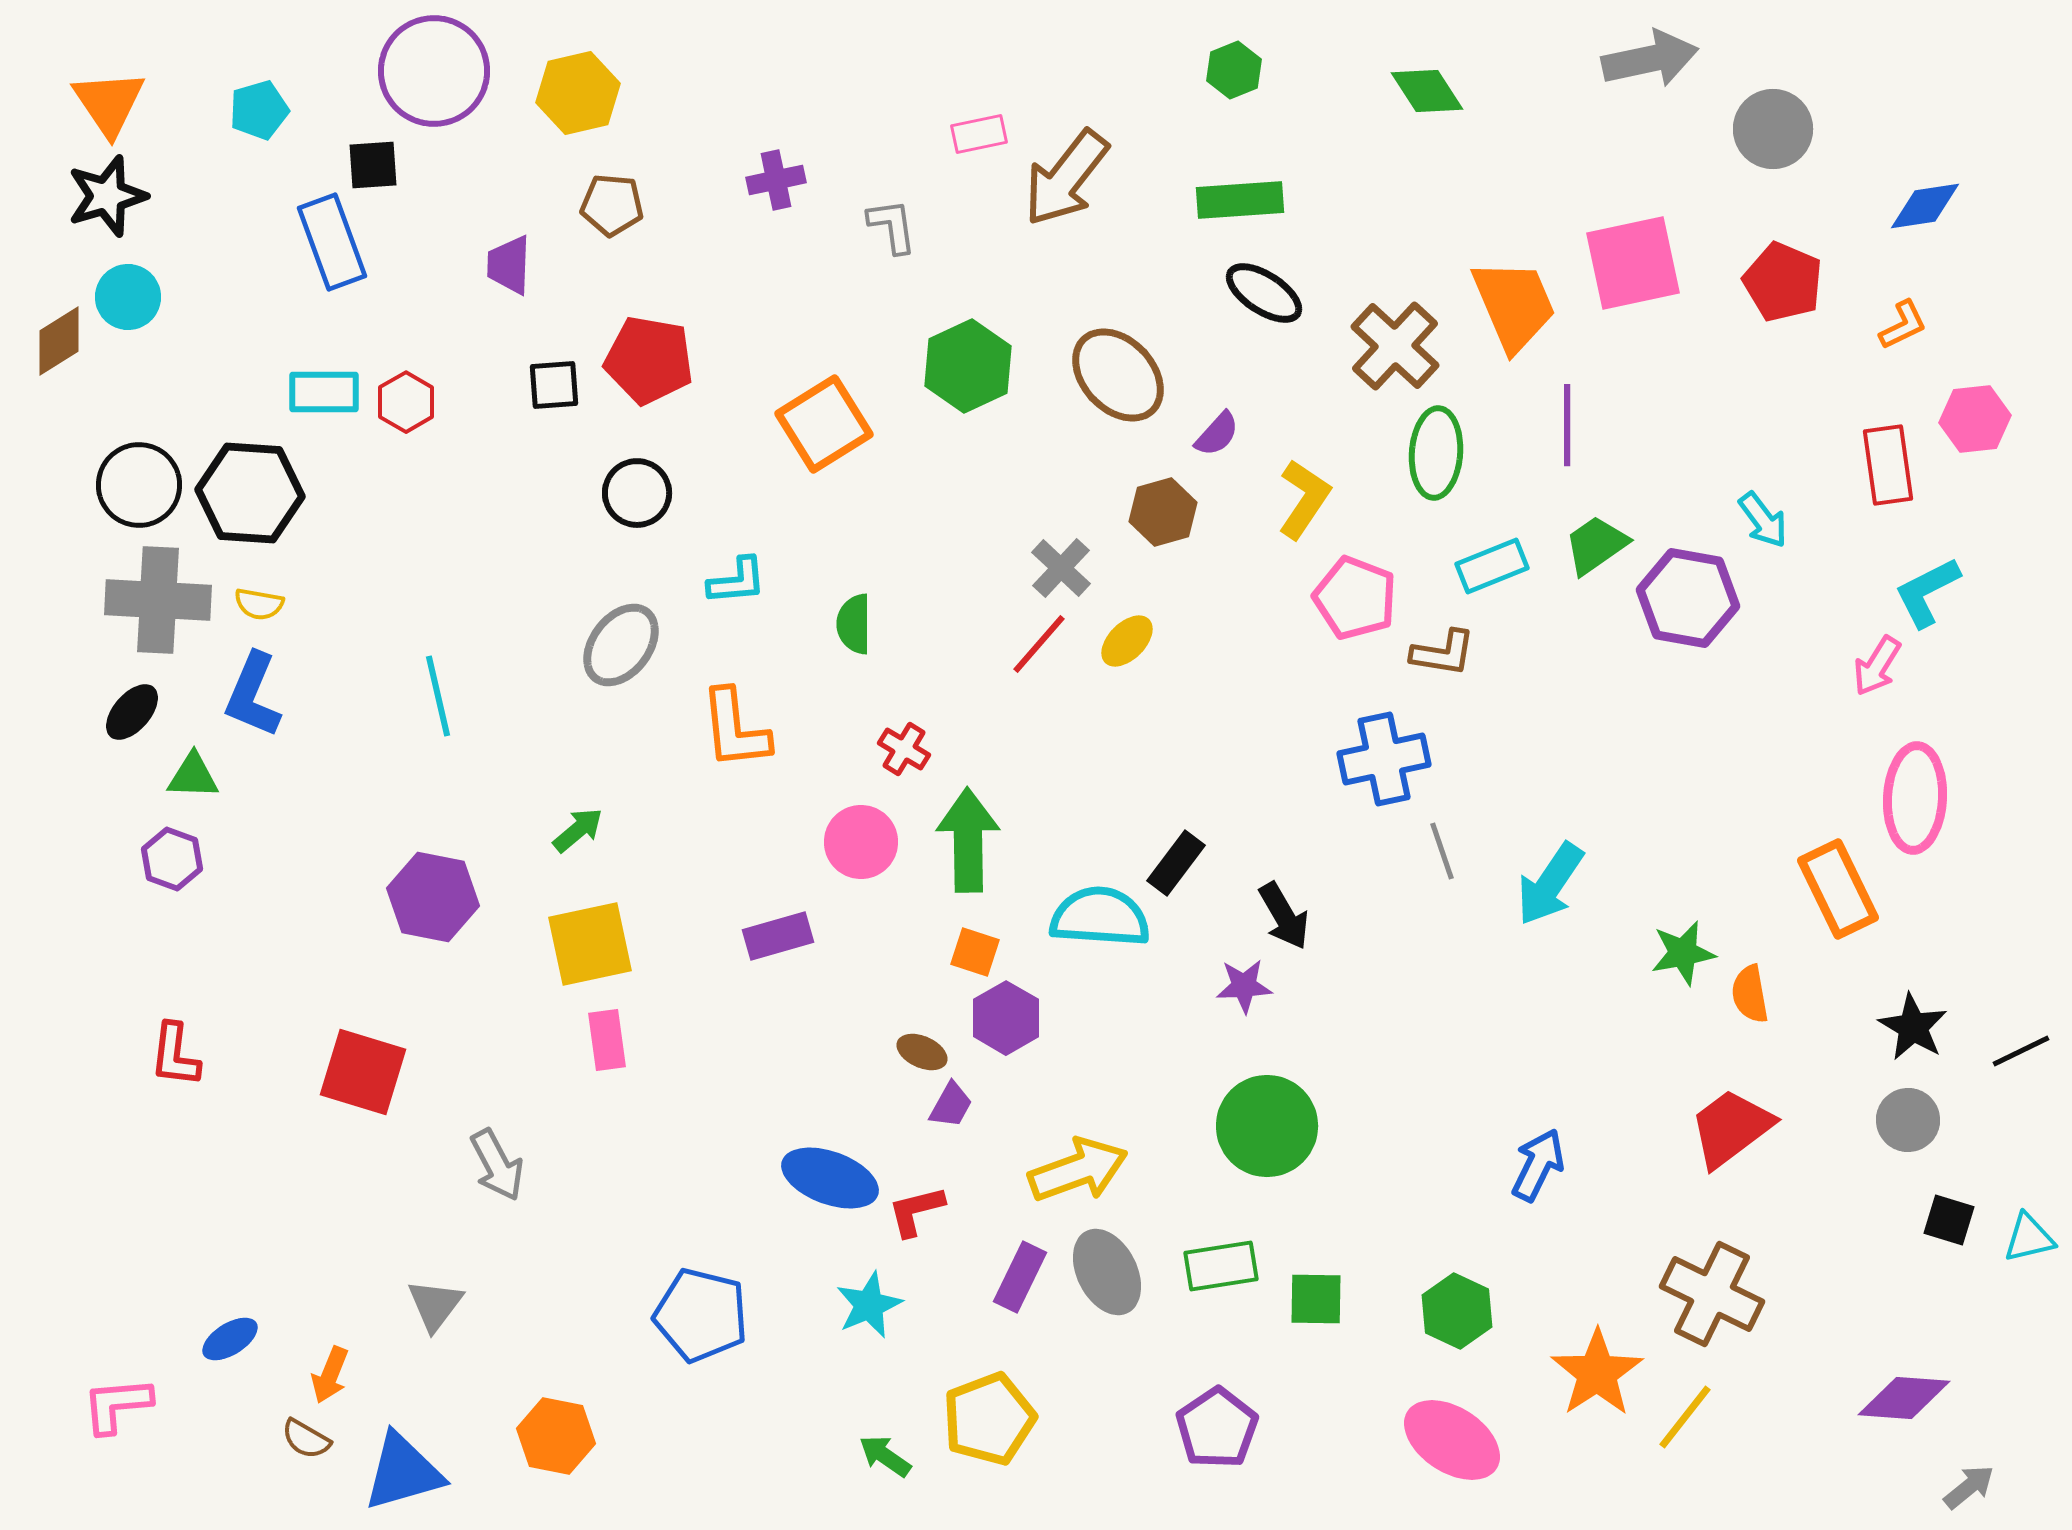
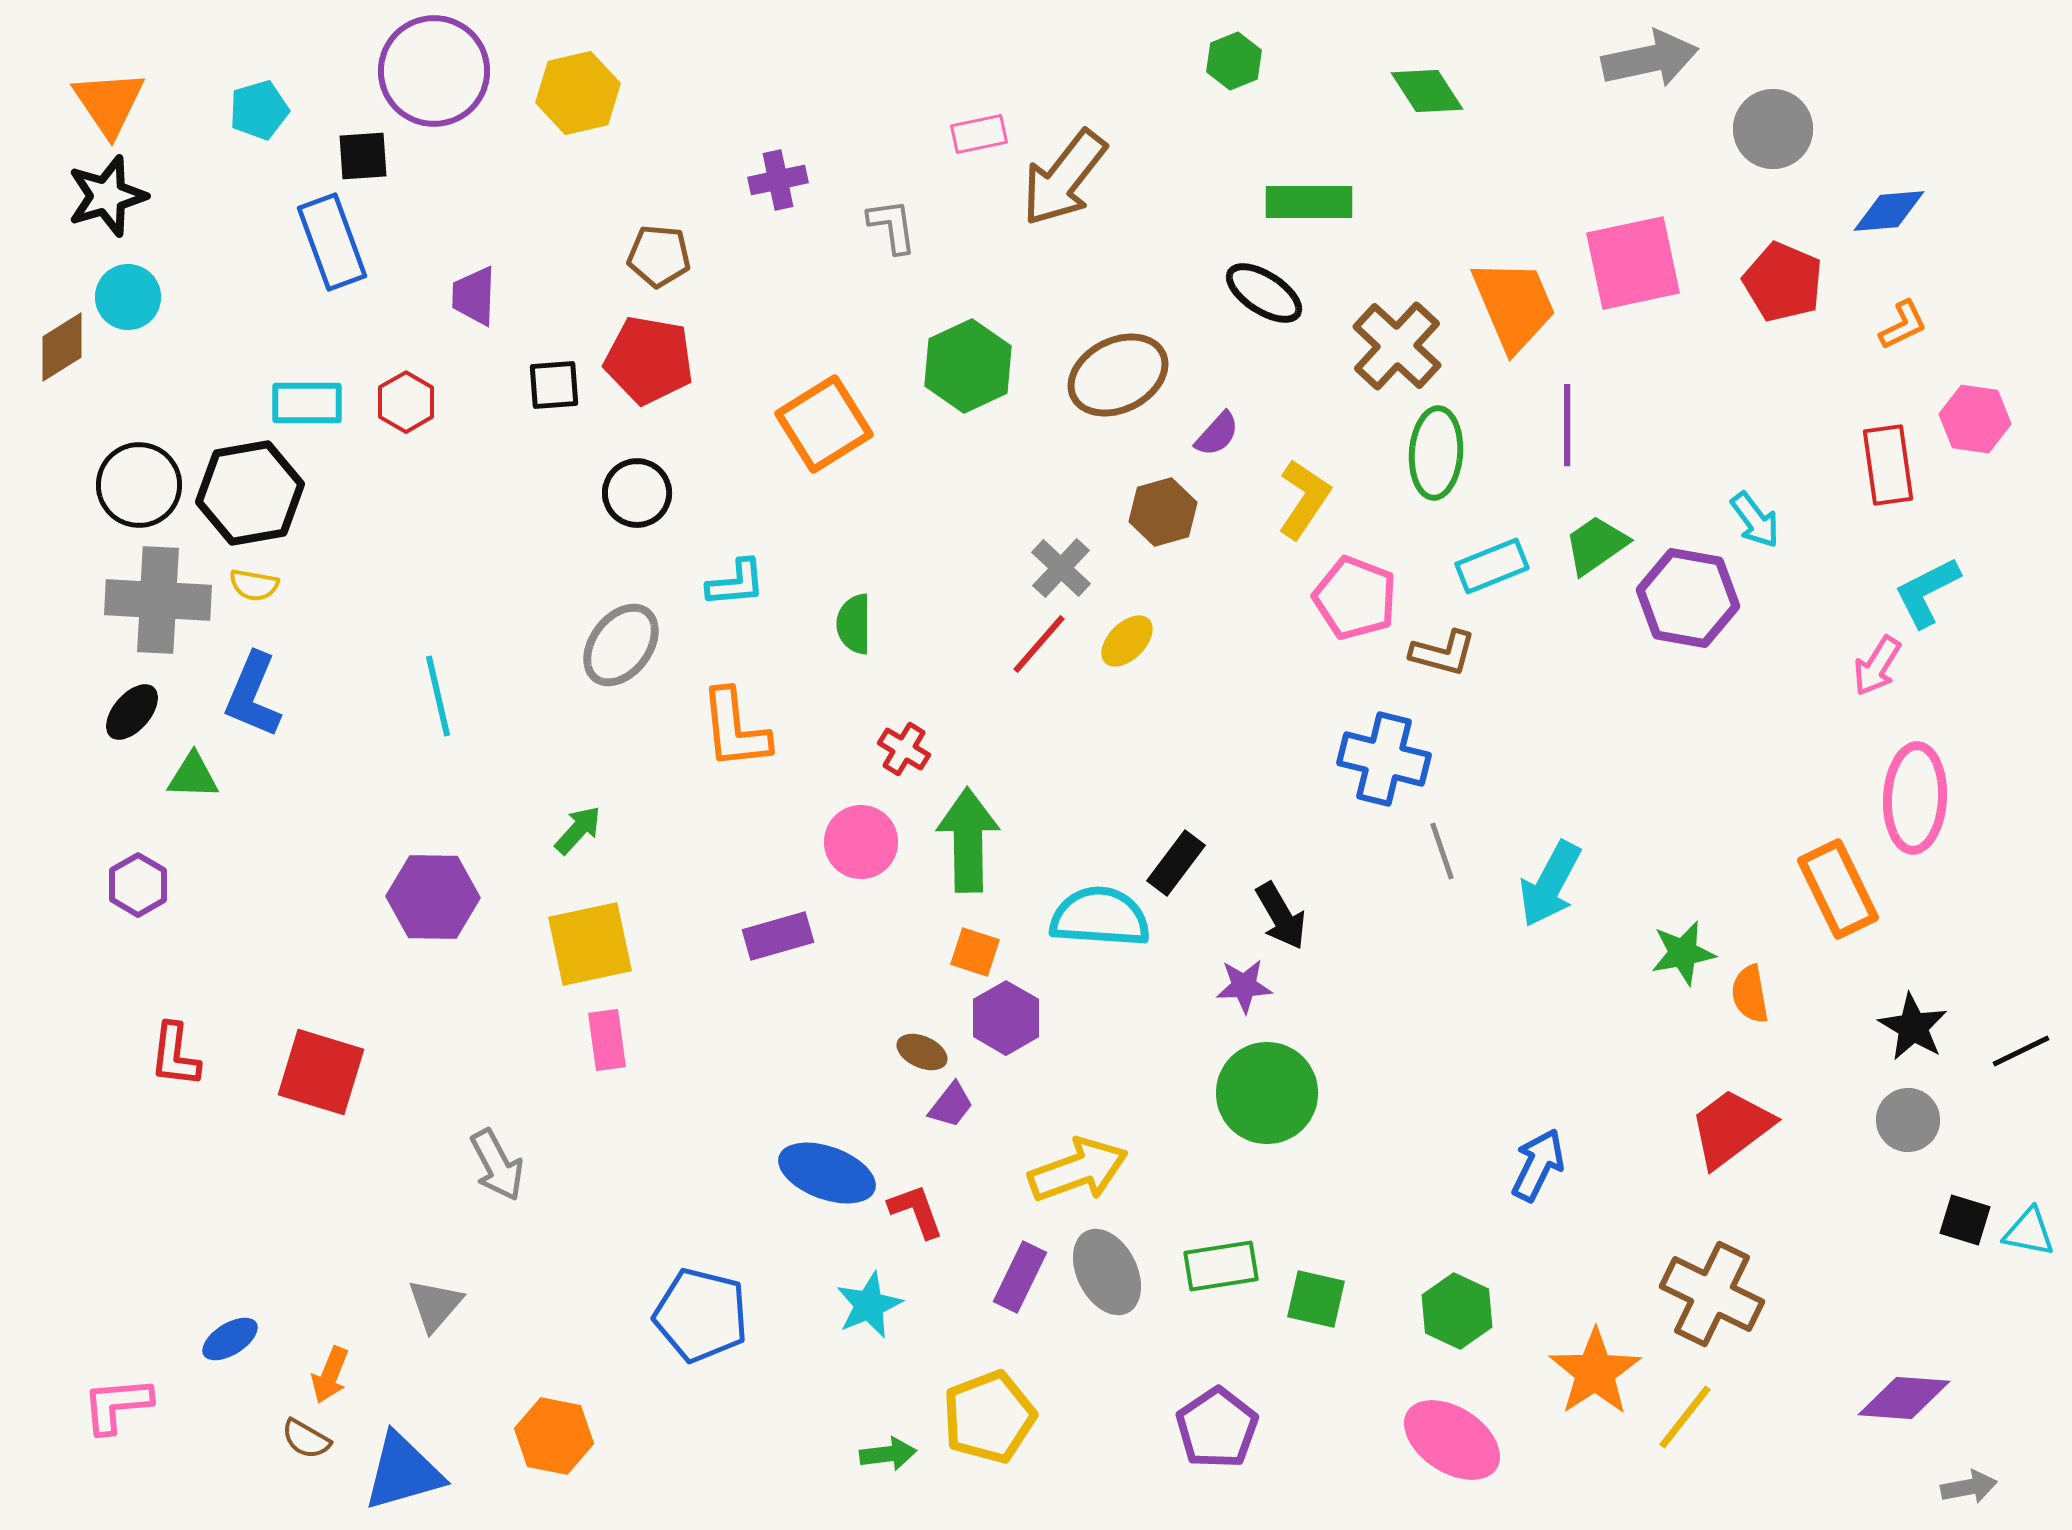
green hexagon at (1234, 70): moved 9 px up
black square at (373, 165): moved 10 px left, 9 px up
brown arrow at (1066, 178): moved 2 px left
purple cross at (776, 180): moved 2 px right
green rectangle at (1240, 200): moved 69 px right, 2 px down; rotated 4 degrees clockwise
brown pentagon at (612, 205): moved 47 px right, 51 px down
blue diamond at (1925, 206): moved 36 px left, 5 px down; rotated 4 degrees clockwise
purple trapezoid at (509, 265): moved 35 px left, 31 px down
brown diamond at (59, 341): moved 3 px right, 6 px down
brown cross at (1395, 346): moved 2 px right
brown ellipse at (1118, 375): rotated 74 degrees counterclockwise
cyan rectangle at (324, 392): moved 17 px left, 11 px down
pink hexagon at (1975, 419): rotated 14 degrees clockwise
black hexagon at (250, 493): rotated 14 degrees counterclockwise
cyan arrow at (1763, 520): moved 8 px left
cyan L-shape at (737, 581): moved 1 px left, 2 px down
yellow semicircle at (259, 604): moved 5 px left, 19 px up
brown L-shape at (1443, 653): rotated 6 degrees clockwise
blue cross at (1384, 759): rotated 26 degrees clockwise
green arrow at (578, 830): rotated 8 degrees counterclockwise
purple hexagon at (172, 859): moved 34 px left, 26 px down; rotated 10 degrees clockwise
cyan arrow at (1550, 884): rotated 6 degrees counterclockwise
purple hexagon at (433, 897): rotated 10 degrees counterclockwise
black arrow at (1284, 916): moved 3 px left
red square at (363, 1072): moved 42 px left
purple trapezoid at (951, 1105): rotated 9 degrees clockwise
green circle at (1267, 1126): moved 33 px up
blue ellipse at (830, 1178): moved 3 px left, 5 px up
red L-shape at (916, 1211): rotated 84 degrees clockwise
black square at (1949, 1220): moved 16 px right
cyan triangle at (2029, 1238): moved 6 px up; rotated 24 degrees clockwise
green square at (1316, 1299): rotated 12 degrees clockwise
gray triangle at (435, 1305): rotated 4 degrees clockwise
orange star at (1597, 1373): moved 2 px left, 1 px up
yellow pentagon at (989, 1419): moved 2 px up
orange hexagon at (556, 1436): moved 2 px left
green arrow at (885, 1456): moved 3 px right, 2 px up; rotated 138 degrees clockwise
gray arrow at (1969, 1487): rotated 28 degrees clockwise
